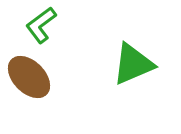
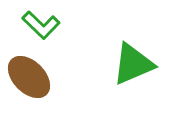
green L-shape: rotated 99 degrees counterclockwise
